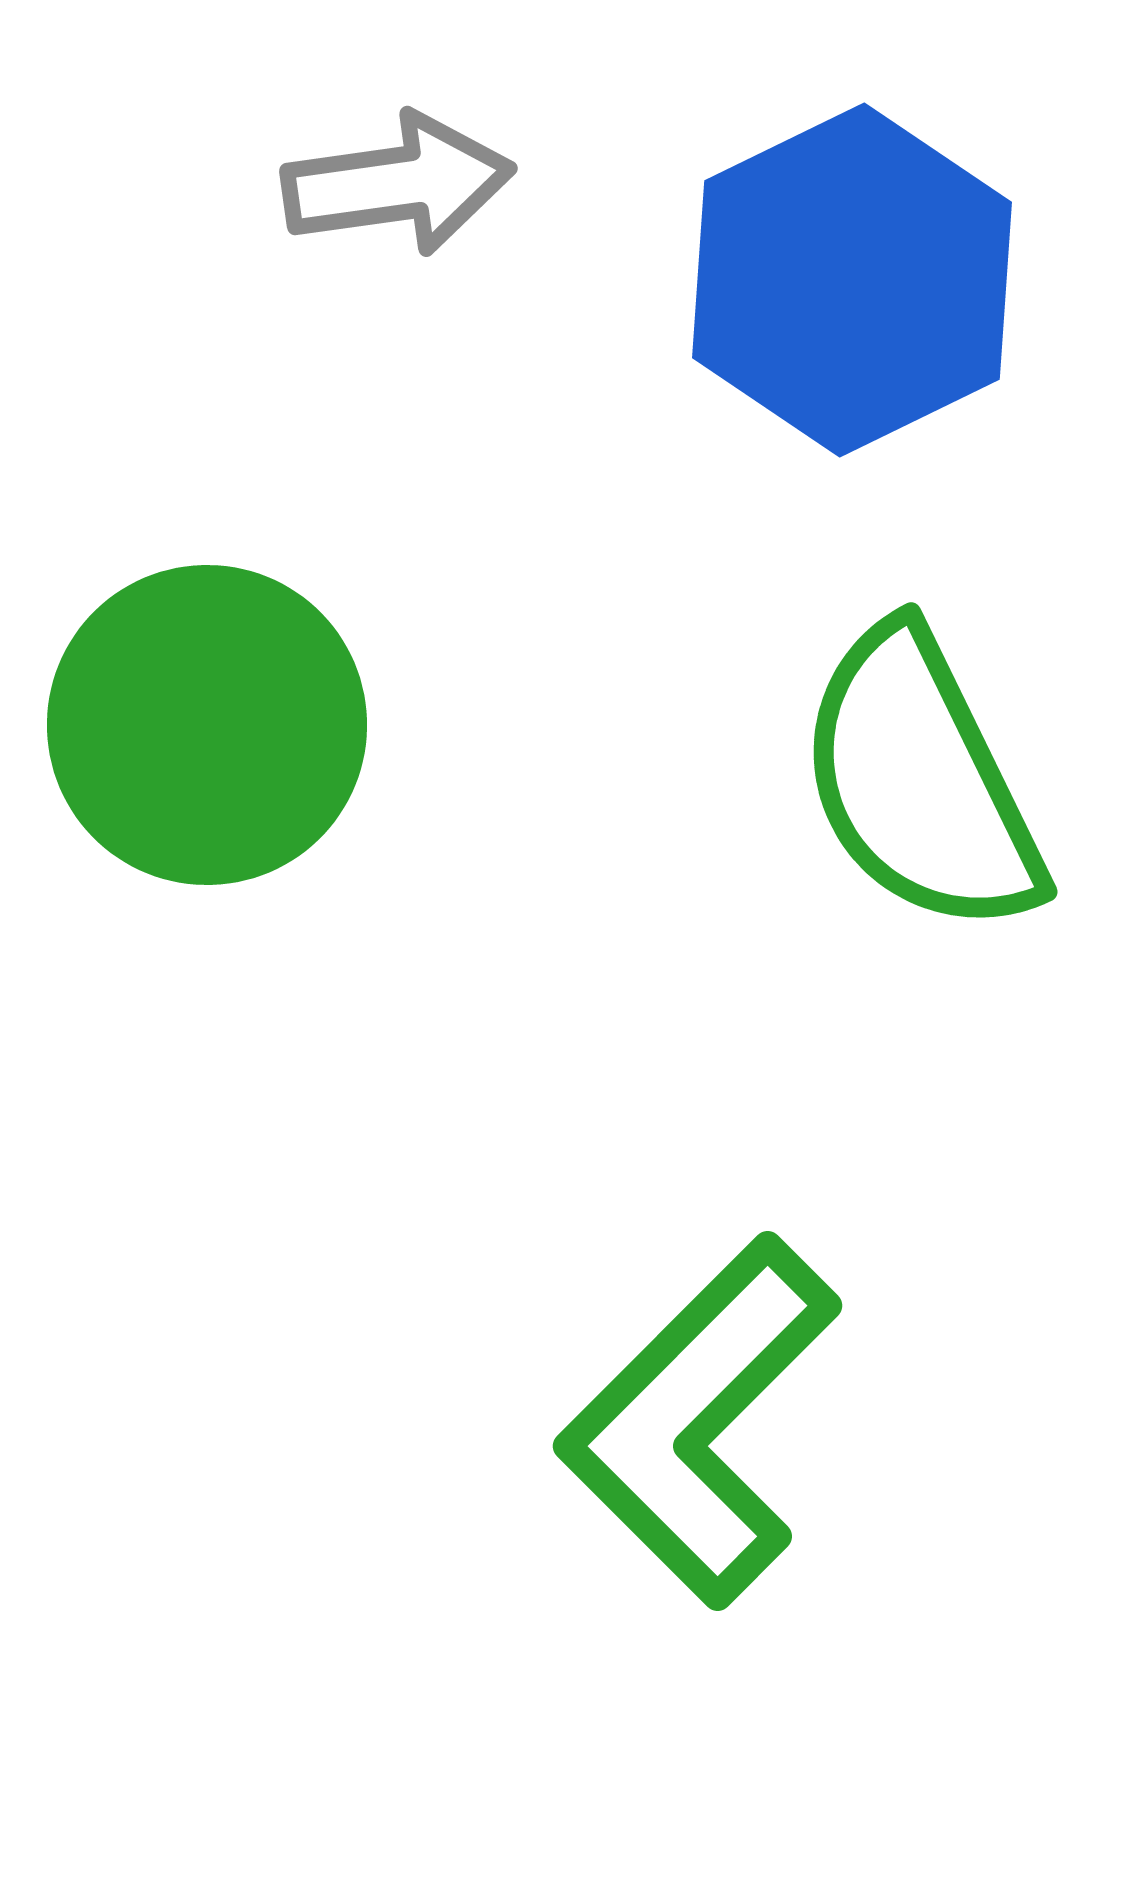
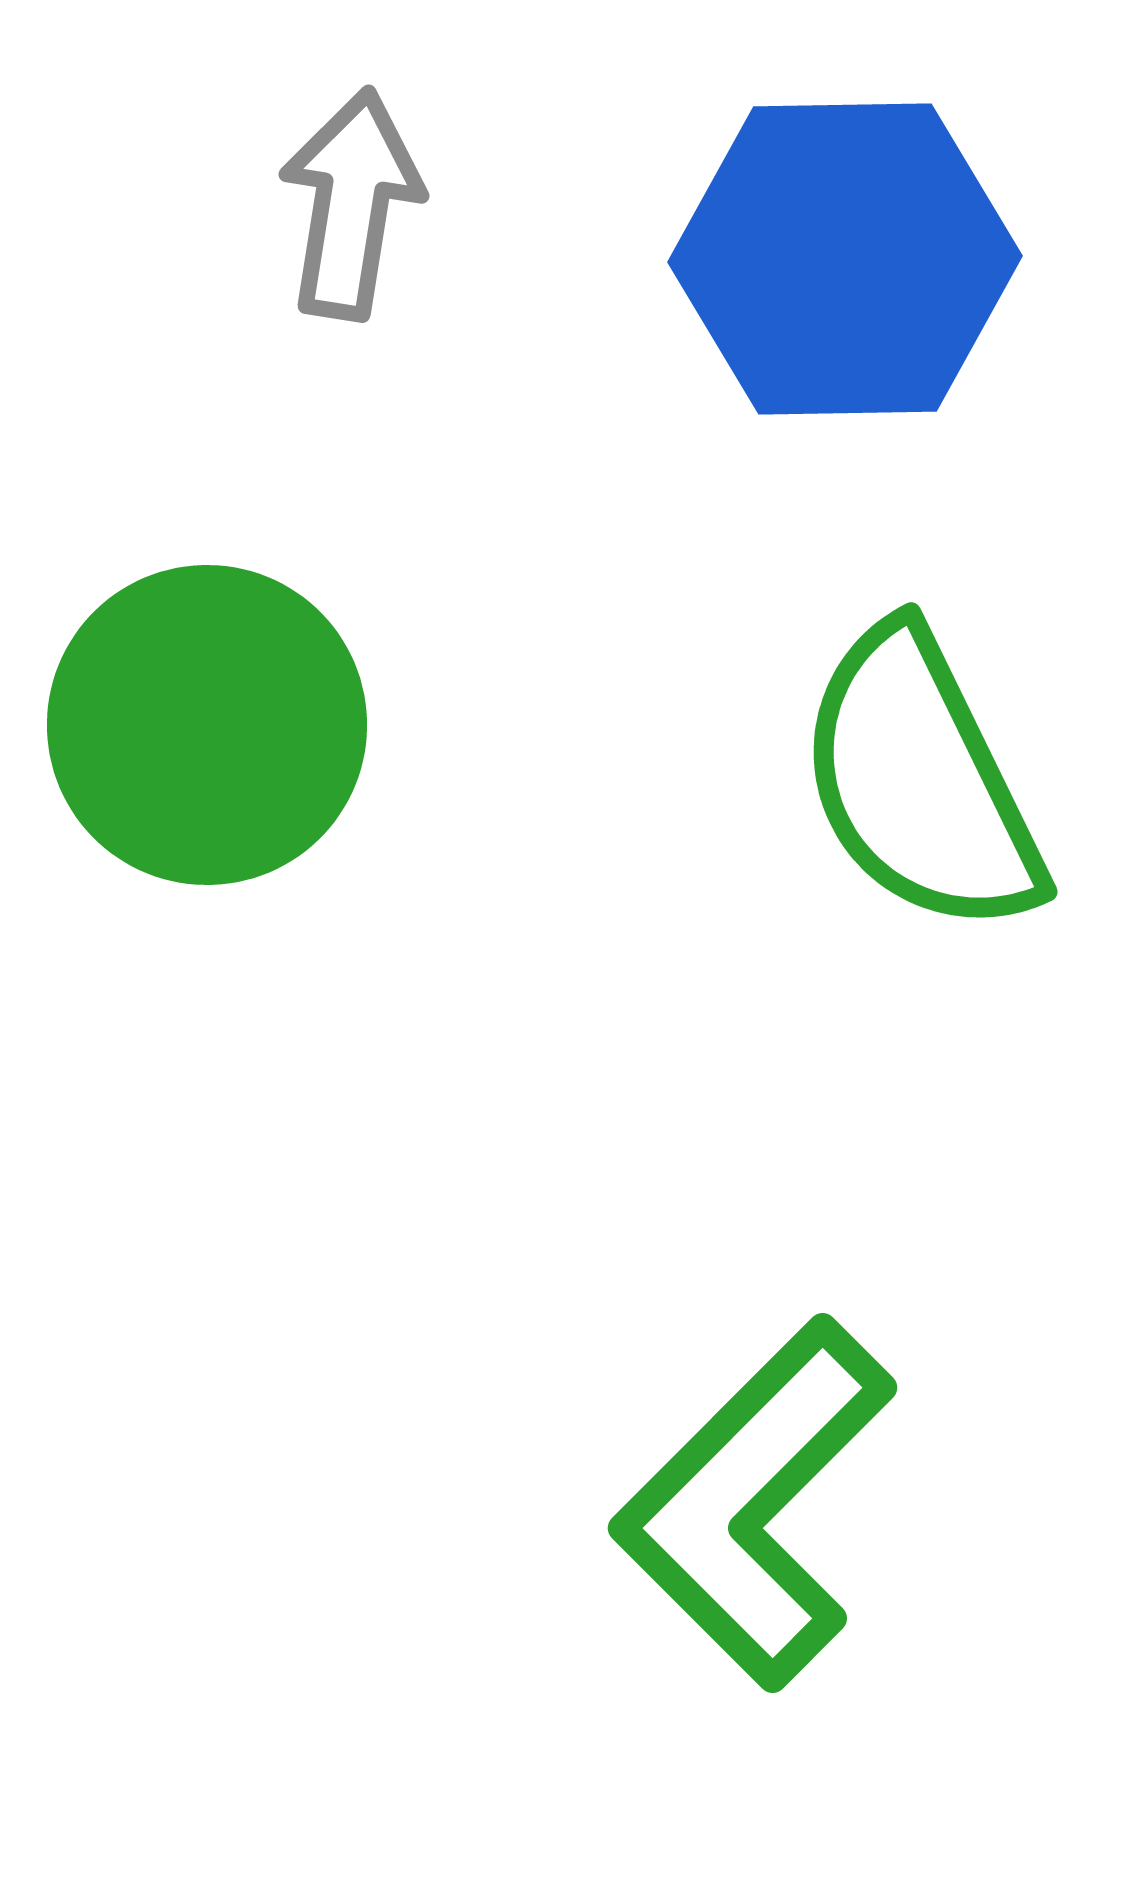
gray arrow: moved 47 px left, 20 px down; rotated 73 degrees counterclockwise
blue hexagon: moved 7 px left, 21 px up; rotated 25 degrees clockwise
green L-shape: moved 55 px right, 82 px down
